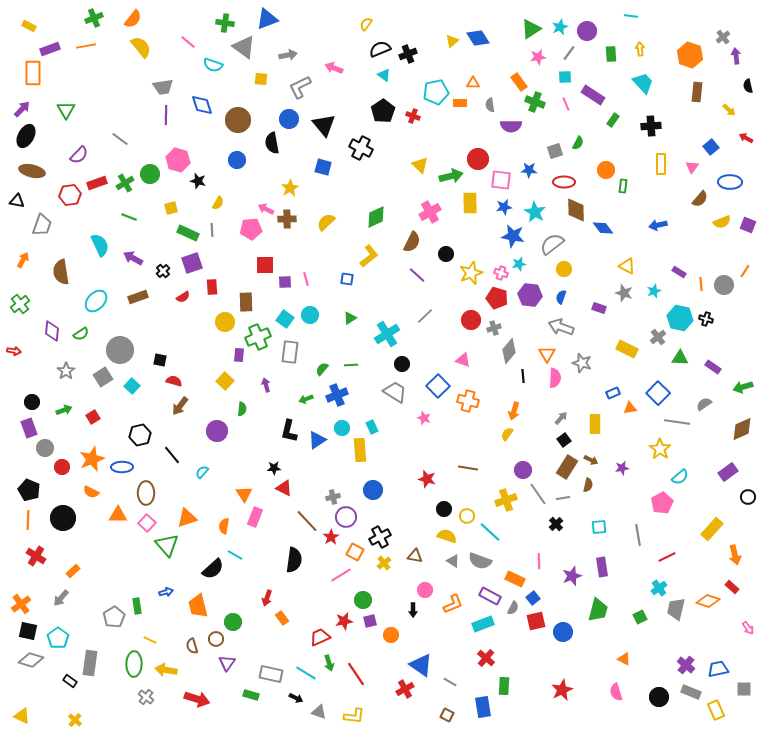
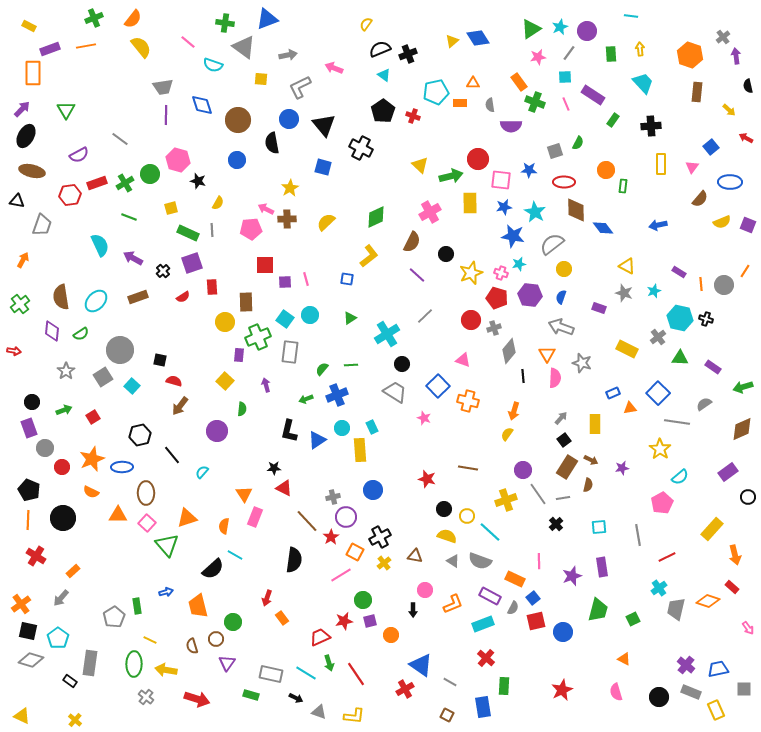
purple semicircle at (79, 155): rotated 18 degrees clockwise
brown semicircle at (61, 272): moved 25 px down
green square at (640, 617): moved 7 px left, 2 px down
